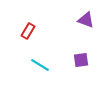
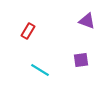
purple triangle: moved 1 px right, 1 px down
cyan line: moved 5 px down
